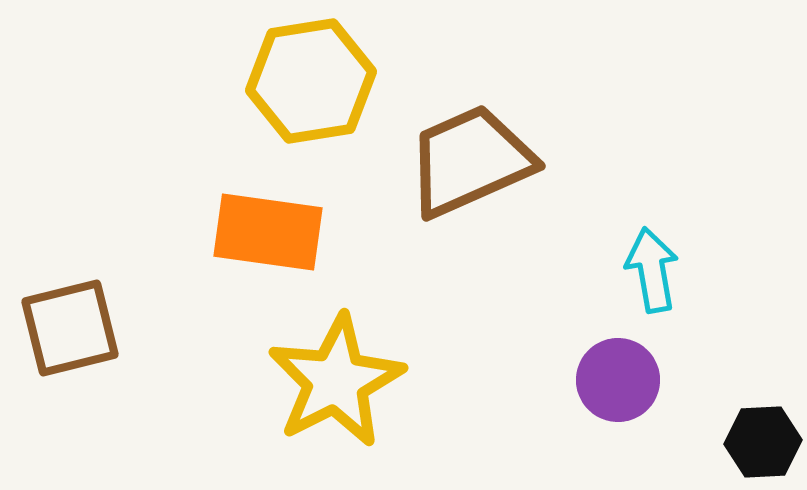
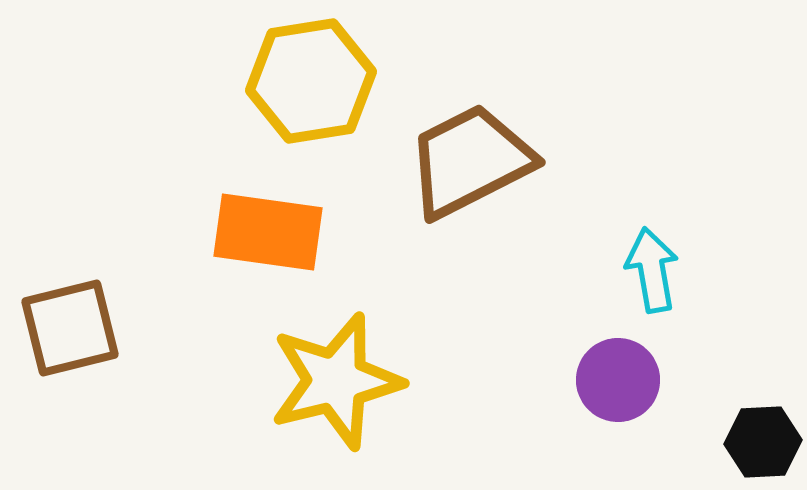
brown trapezoid: rotated 3 degrees counterclockwise
yellow star: rotated 13 degrees clockwise
